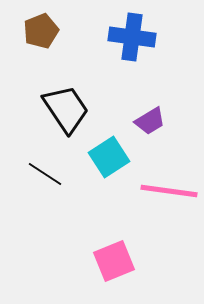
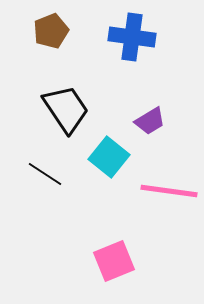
brown pentagon: moved 10 px right
cyan square: rotated 18 degrees counterclockwise
